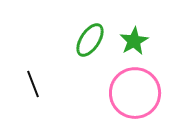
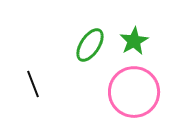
green ellipse: moved 5 px down
pink circle: moved 1 px left, 1 px up
